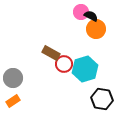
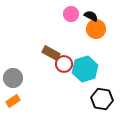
pink circle: moved 10 px left, 2 px down
